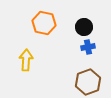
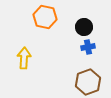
orange hexagon: moved 1 px right, 6 px up
yellow arrow: moved 2 px left, 2 px up
